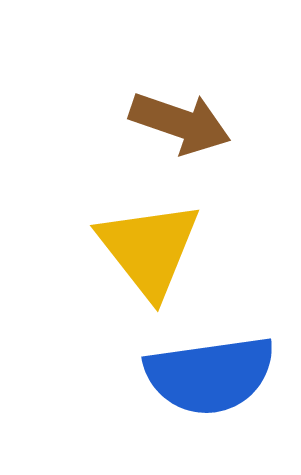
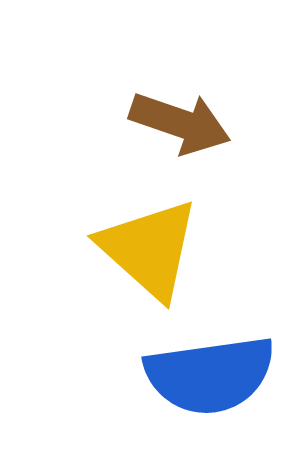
yellow triangle: rotated 10 degrees counterclockwise
